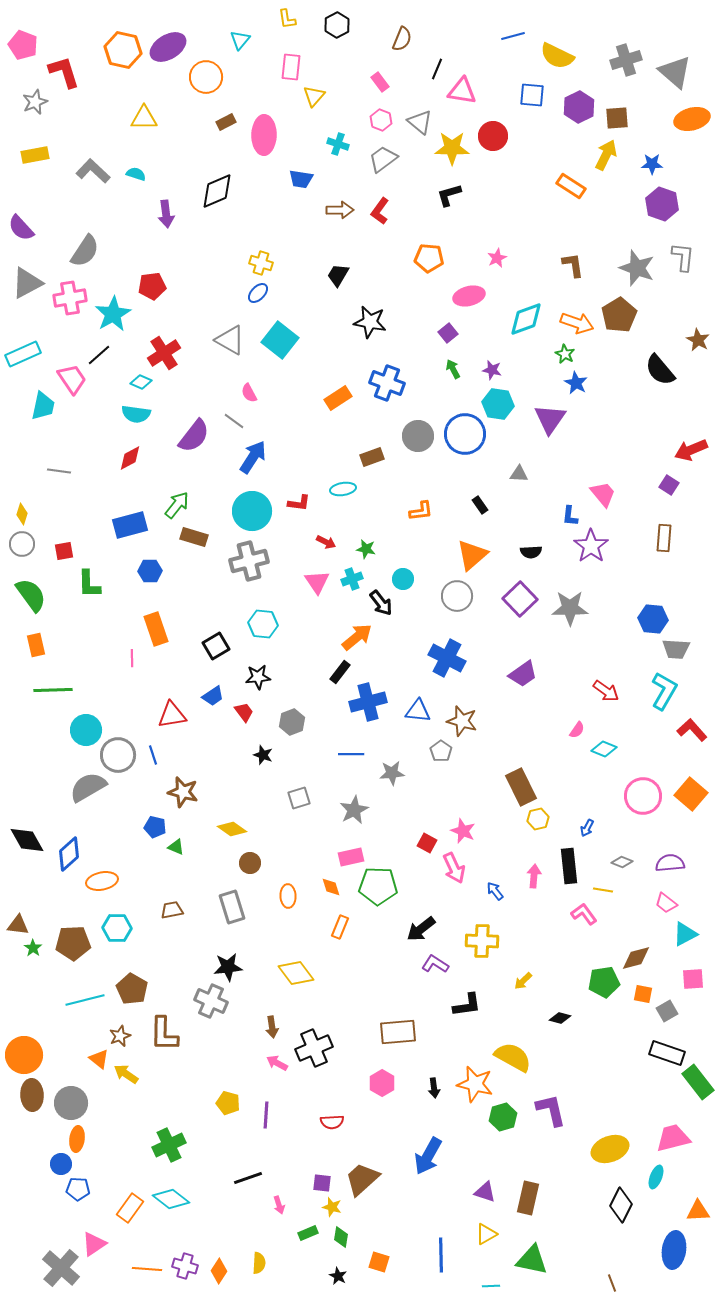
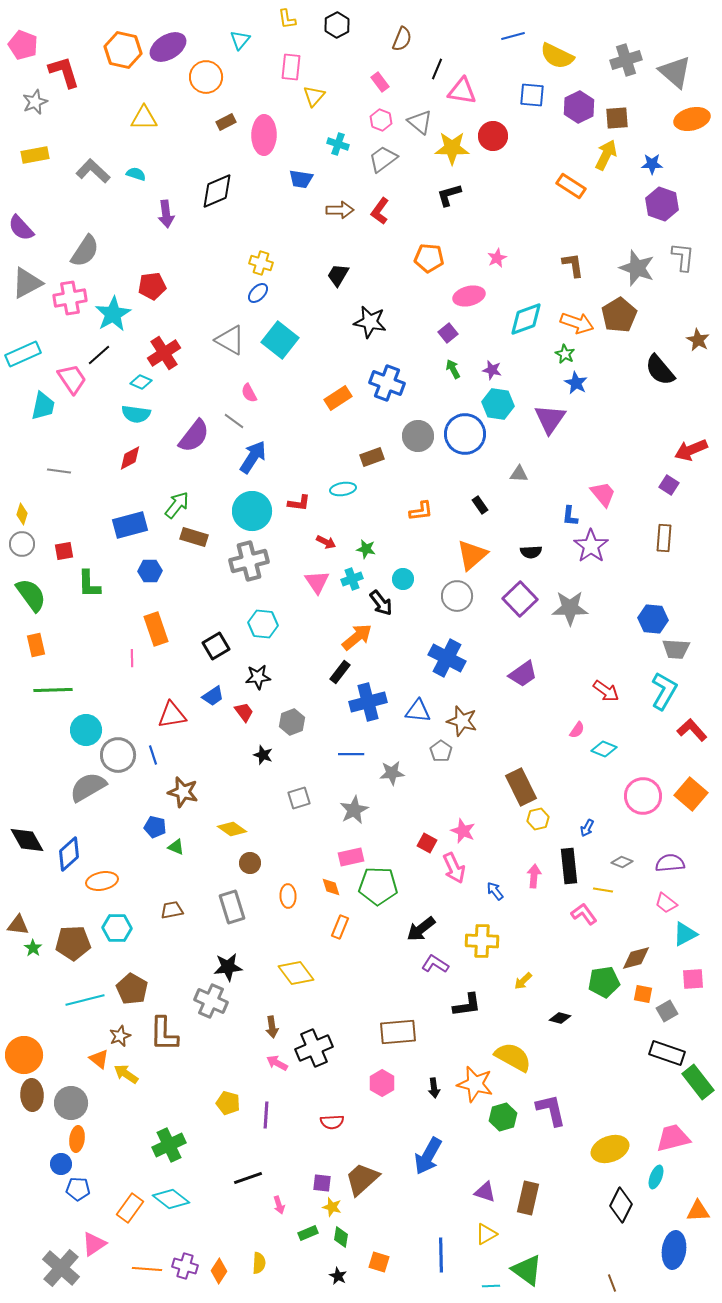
green triangle at (532, 1260): moved 5 px left, 10 px down; rotated 24 degrees clockwise
